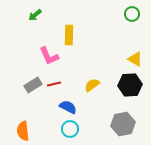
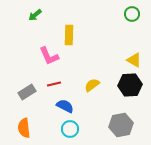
yellow triangle: moved 1 px left, 1 px down
gray rectangle: moved 6 px left, 7 px down
blue semicircle: moved 3 px left, 1 px up
gray hexagon: moved 2 px left, 1 px down
orange semicircle: moved 1 px right, 3 px up
